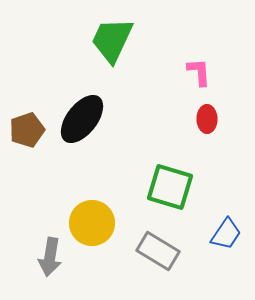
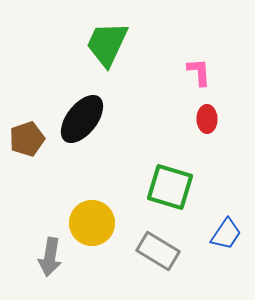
green trapezoid: moved 5 px left, 4 px down
brown pentagon: moved 9 px down
